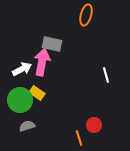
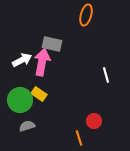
white arrow: moved 9 px up
yellow rectangle: moved 2 px right, 1 px down
red circle: moved 4 px up
